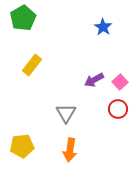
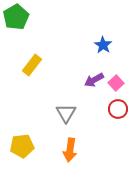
green pentagon: moved 7 px left, 1 px up
blue star: moved 18 px down
pink square: moved 4 px left, 1 px down
